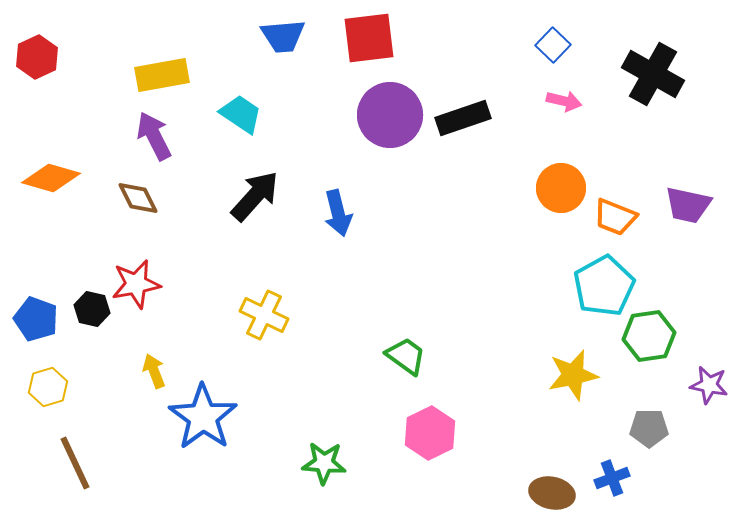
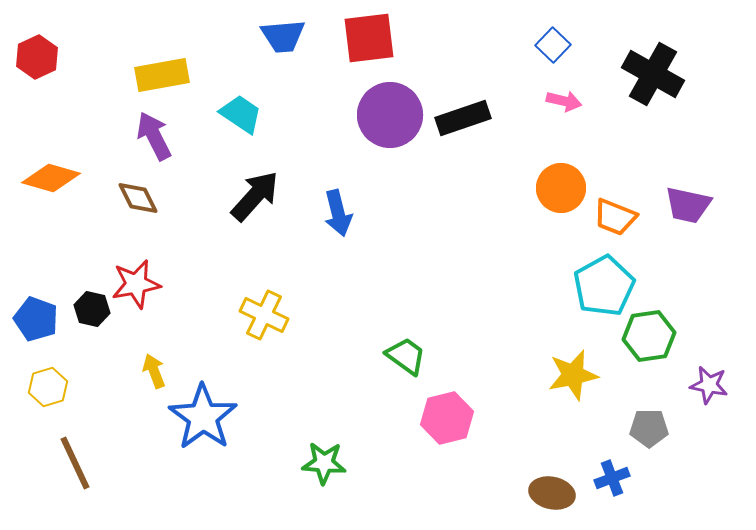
pink hexagon: moved 17 px right, 15 px up; rotated 12 degrees clockwise
